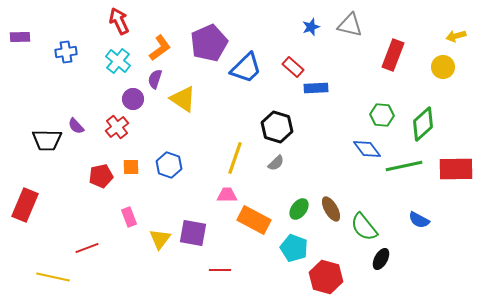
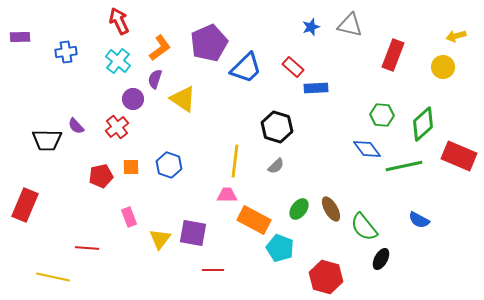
yellow line at (235, 158): moved 3 px down; rotated 12 degrees counterclockwise
gray semicircle at (276, 163): moved 3 px down
red rectangle at (456, 169): moved 3 px right, 13 px up; rotated 24 degrees clockwise
red line at (87, 248): rotated 25 degrees clockwise
cyan pentagon at (294, 248): moved 14 px left
red line at (220, 270): moved 7 px left
